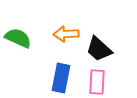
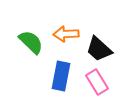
green semicircle: moved 13 px right, 4 px down; rotated 20 degrees clockwise
blue rectangle: moved 2 px up
pink rectangle: rotated 35 degrees counterclockwise
